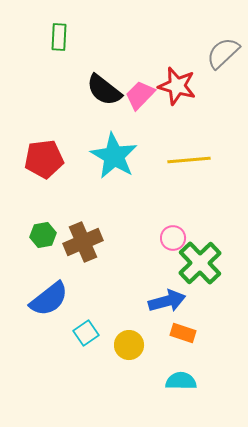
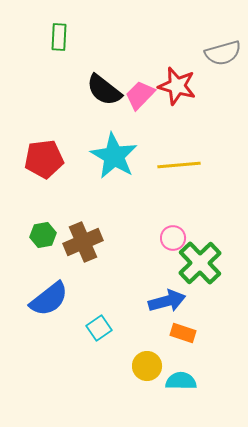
gray semicircle: rotated 153 degrees counterclockwise
yellow line: moved 10 px left, 5 px down
cyan square: moved 13 px right, 5 px up
yellow circle: moved 18 px right, 21 px down
